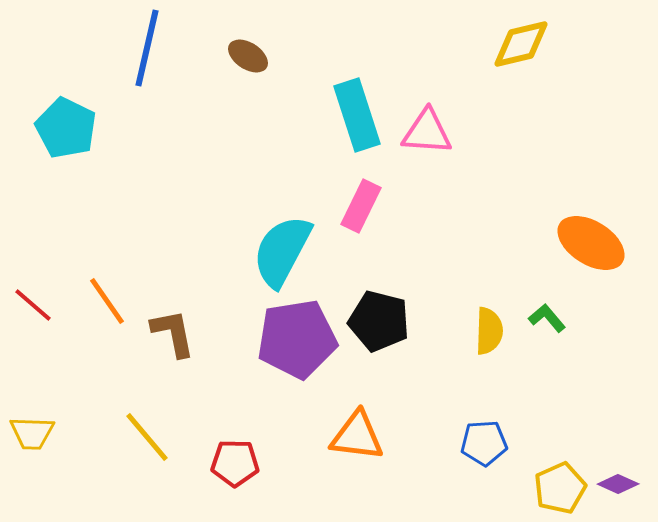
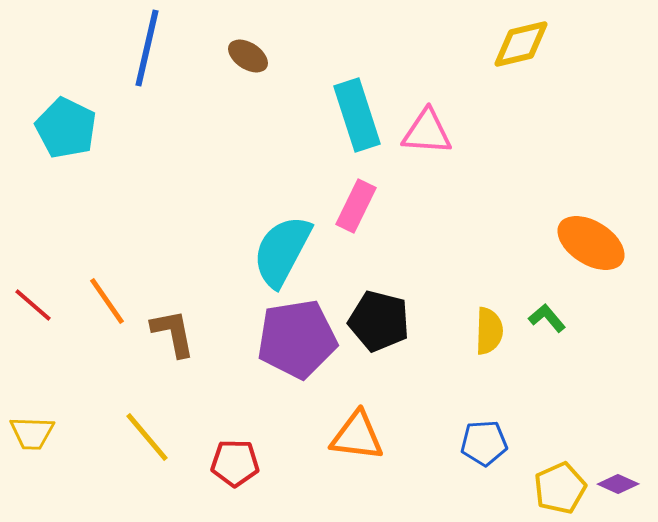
pink rectangle: moved 5 px left
